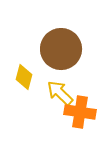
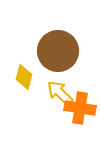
brown circle: moved 3 px left, 2 px down
orange cross: moved 4 px up
